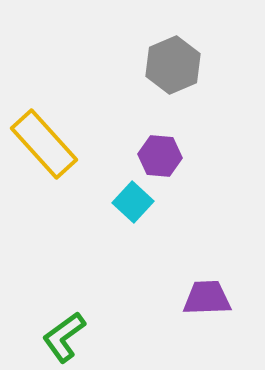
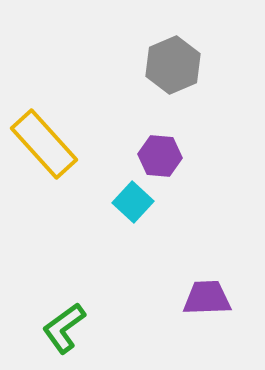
green L-shape: moved 9 px up
